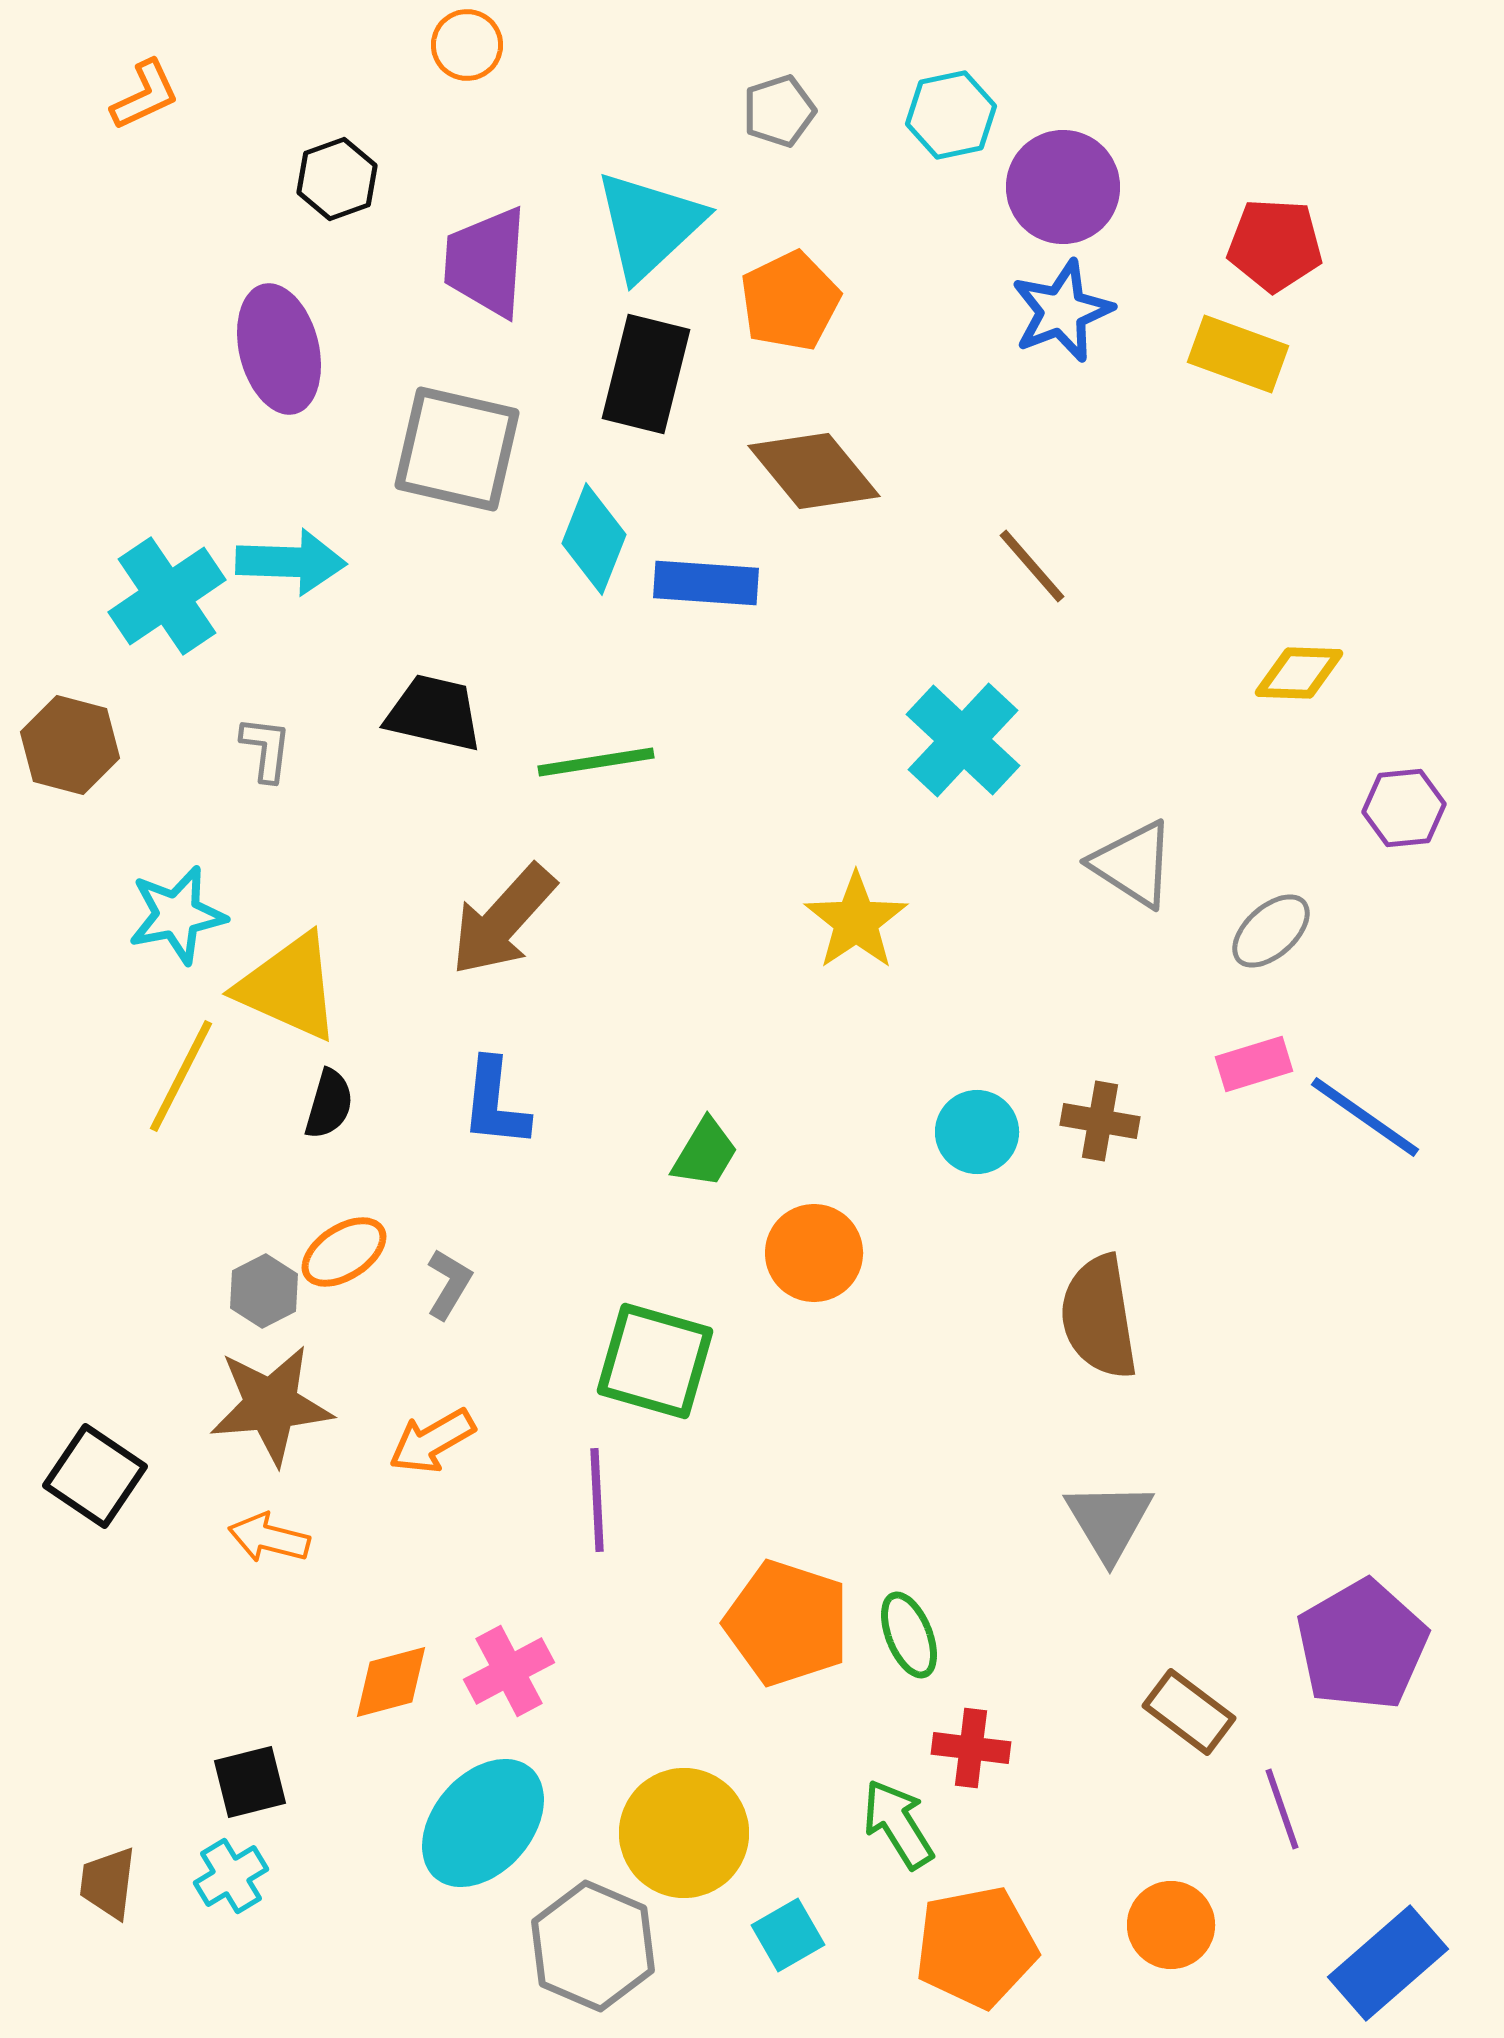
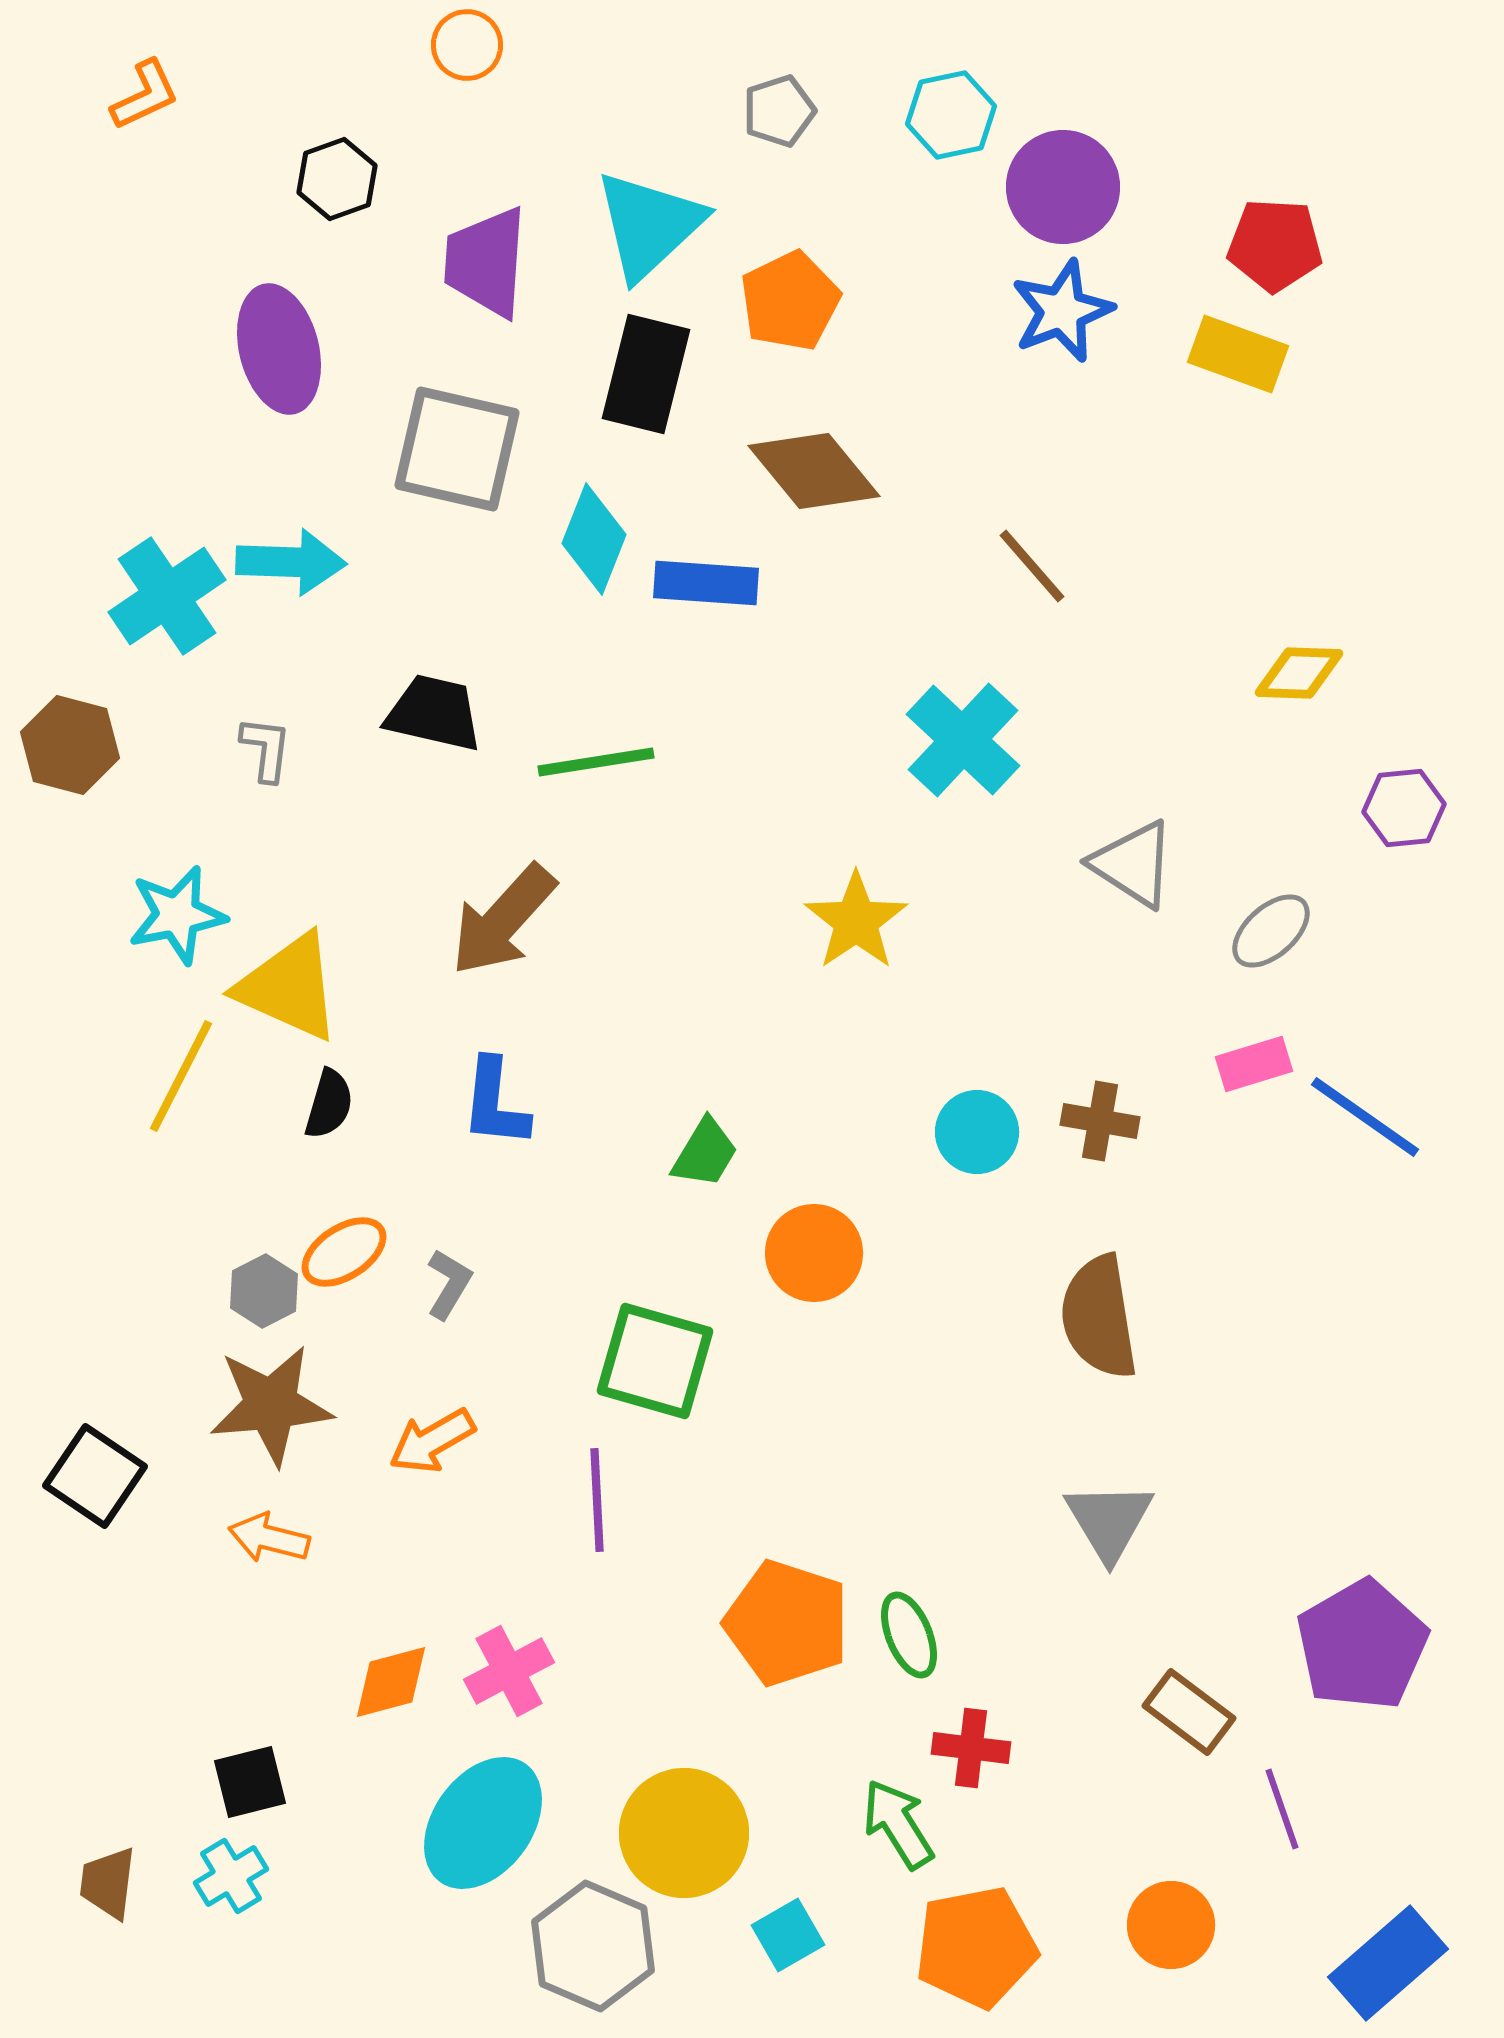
cyan ellipse at (483, 1823): rotated 5 degrees counterclockwise
